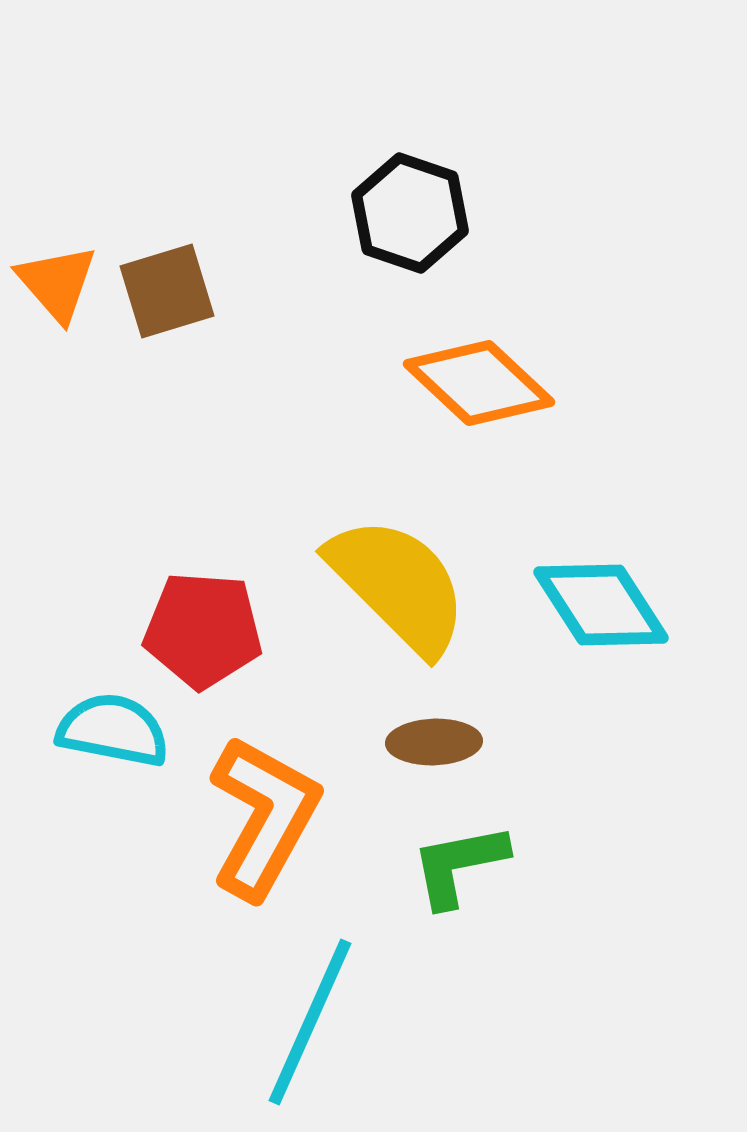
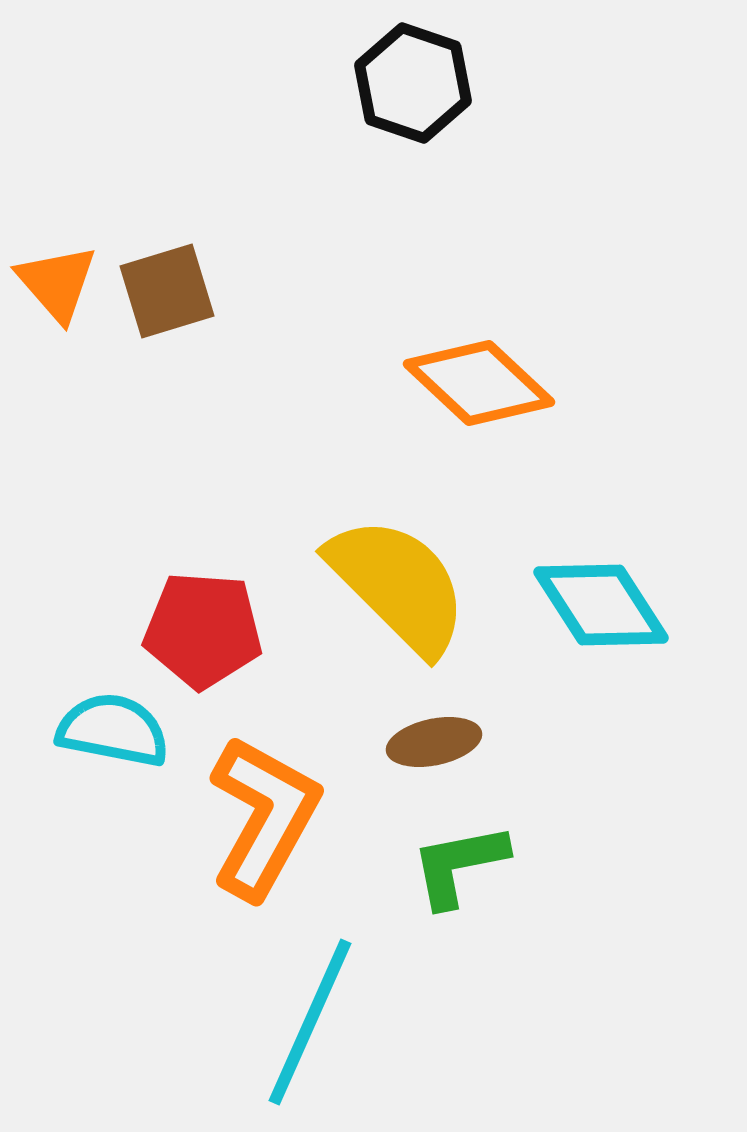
black hexagon: moved 3 px right, 130 px up
brown ellipse: rotated 10 degrees counterclockwise
